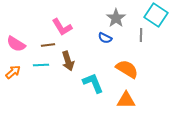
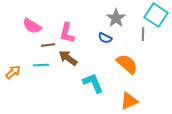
pink L-shape: moved 5 px right, 6 px down; rotated 45 degrees clockwise
gray line: moved 2 px right, 1 px up
pink semicircle: moved 16 px right, 18 px up
brown arrow: moved 3 px up; rotated 144 degrees clockwise
orange semicircle: moved 5 px up; rotated 10 degrees clockwise
orange triangle: moved 3 px right, 1 px down; rotated 24 degrees counterclockwise
